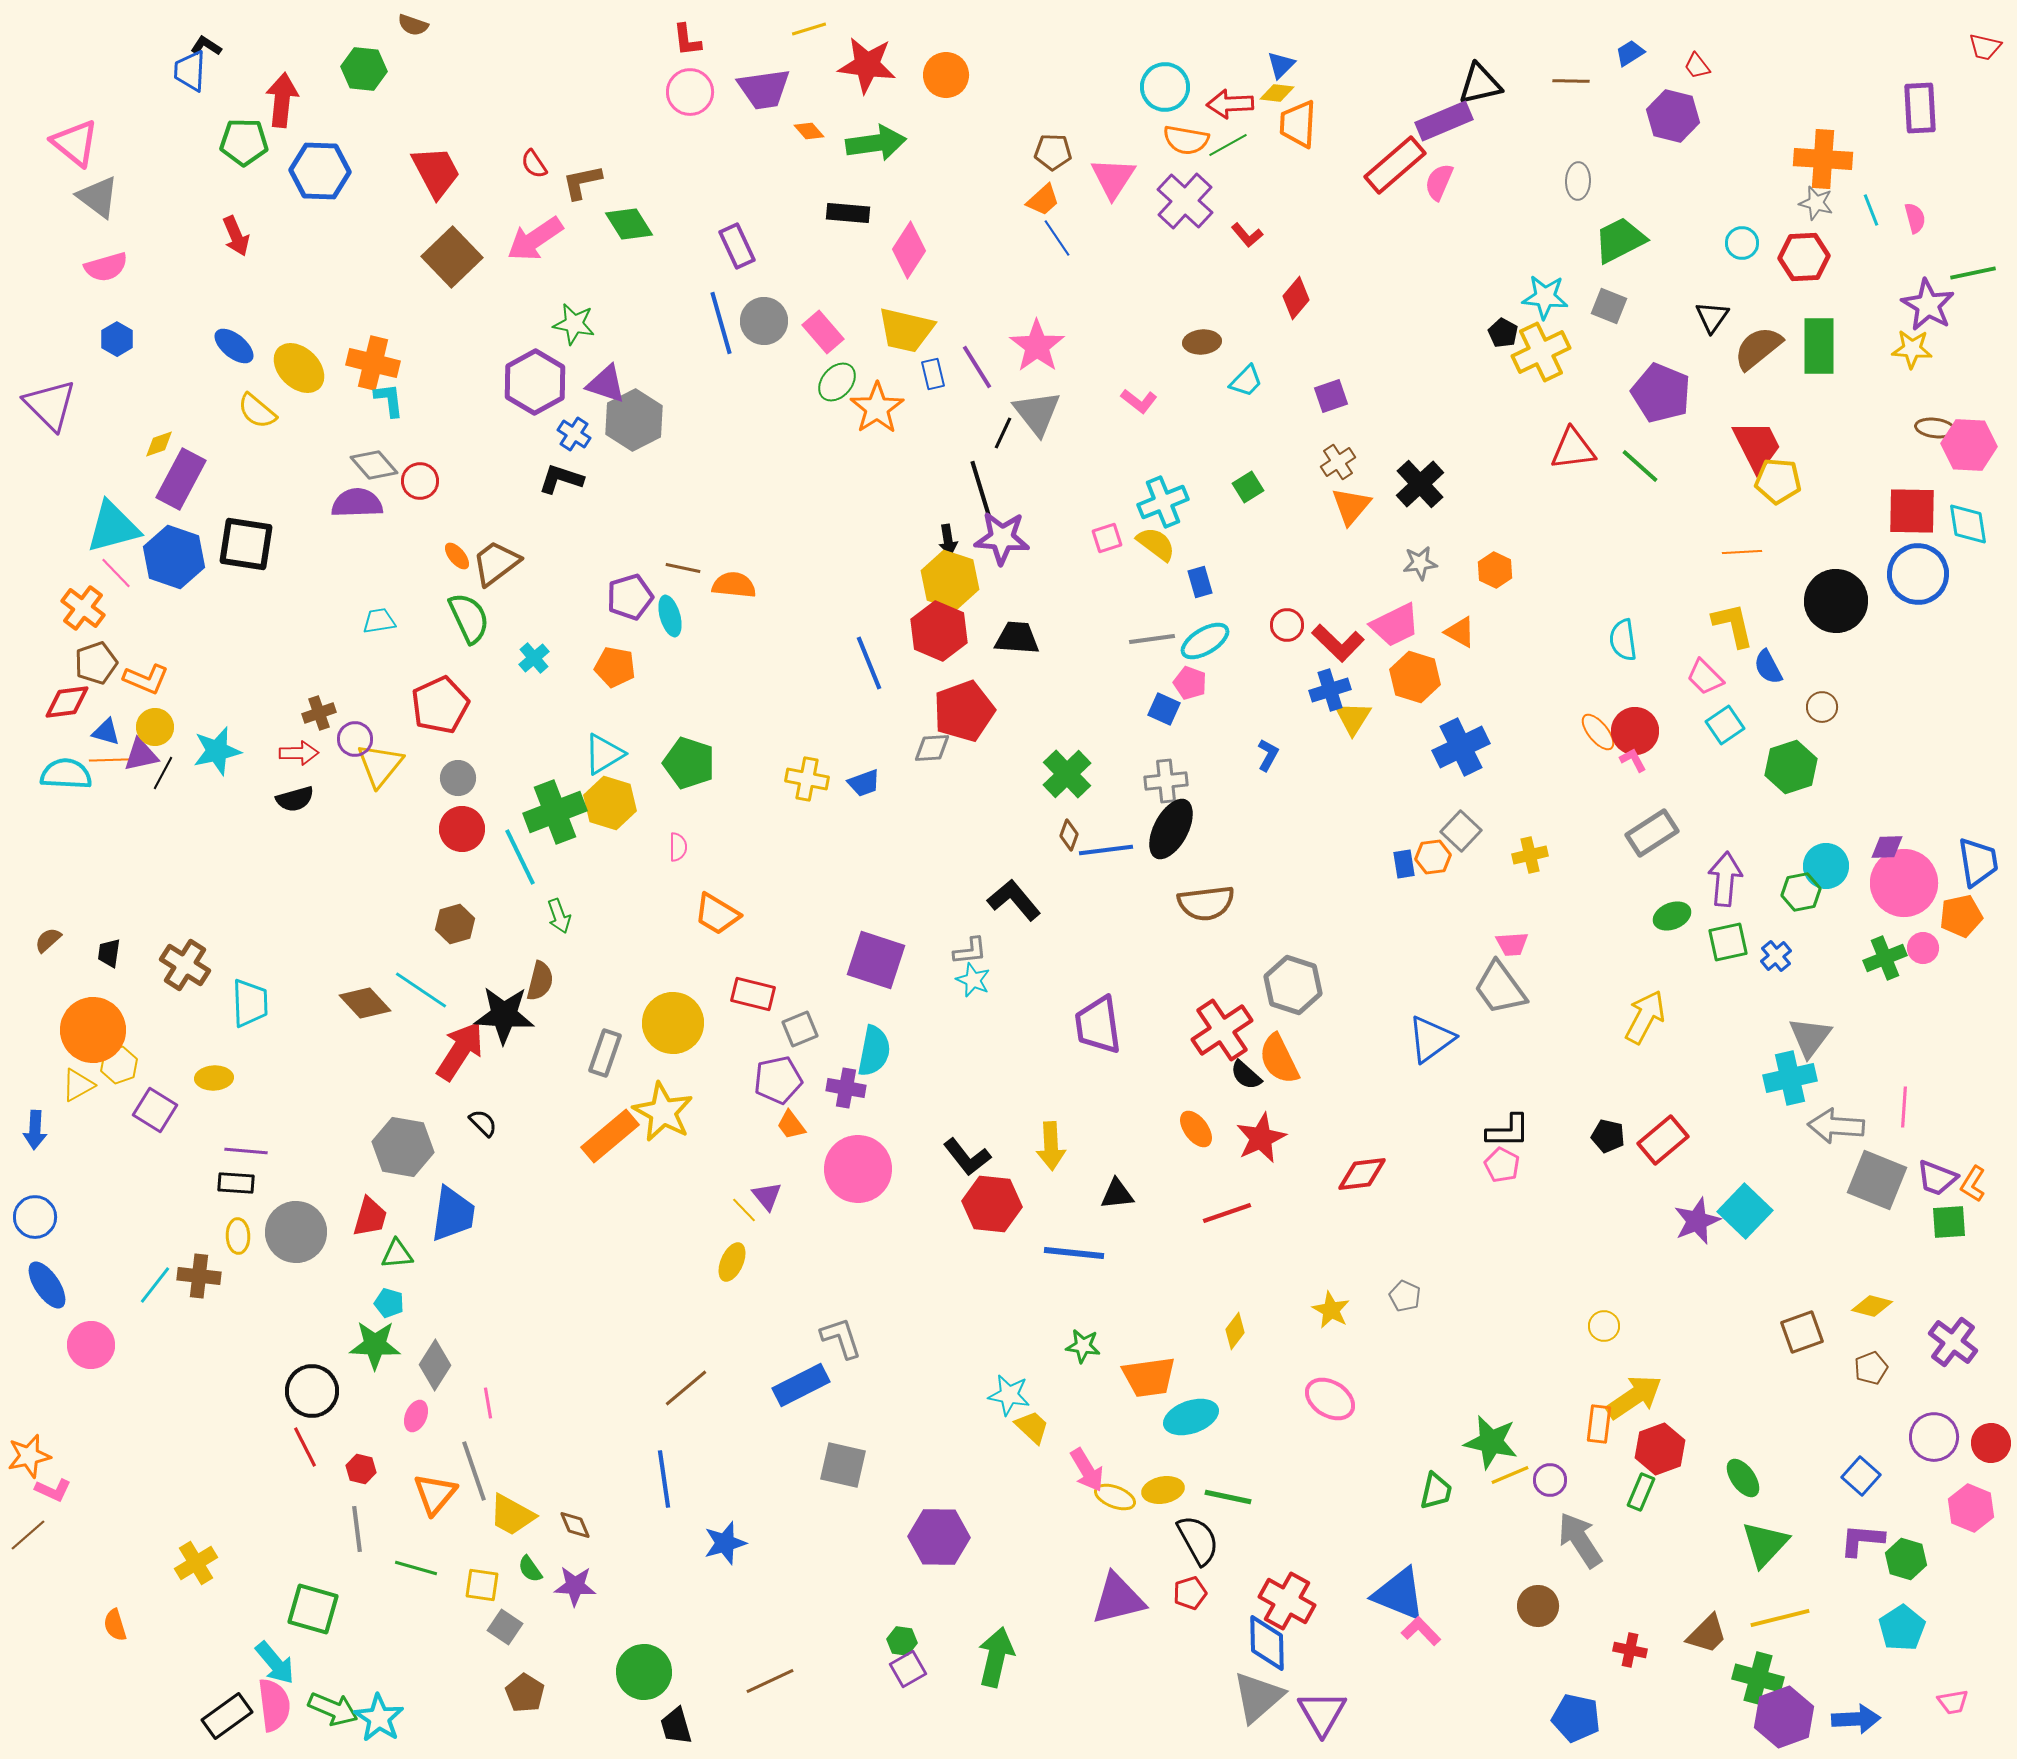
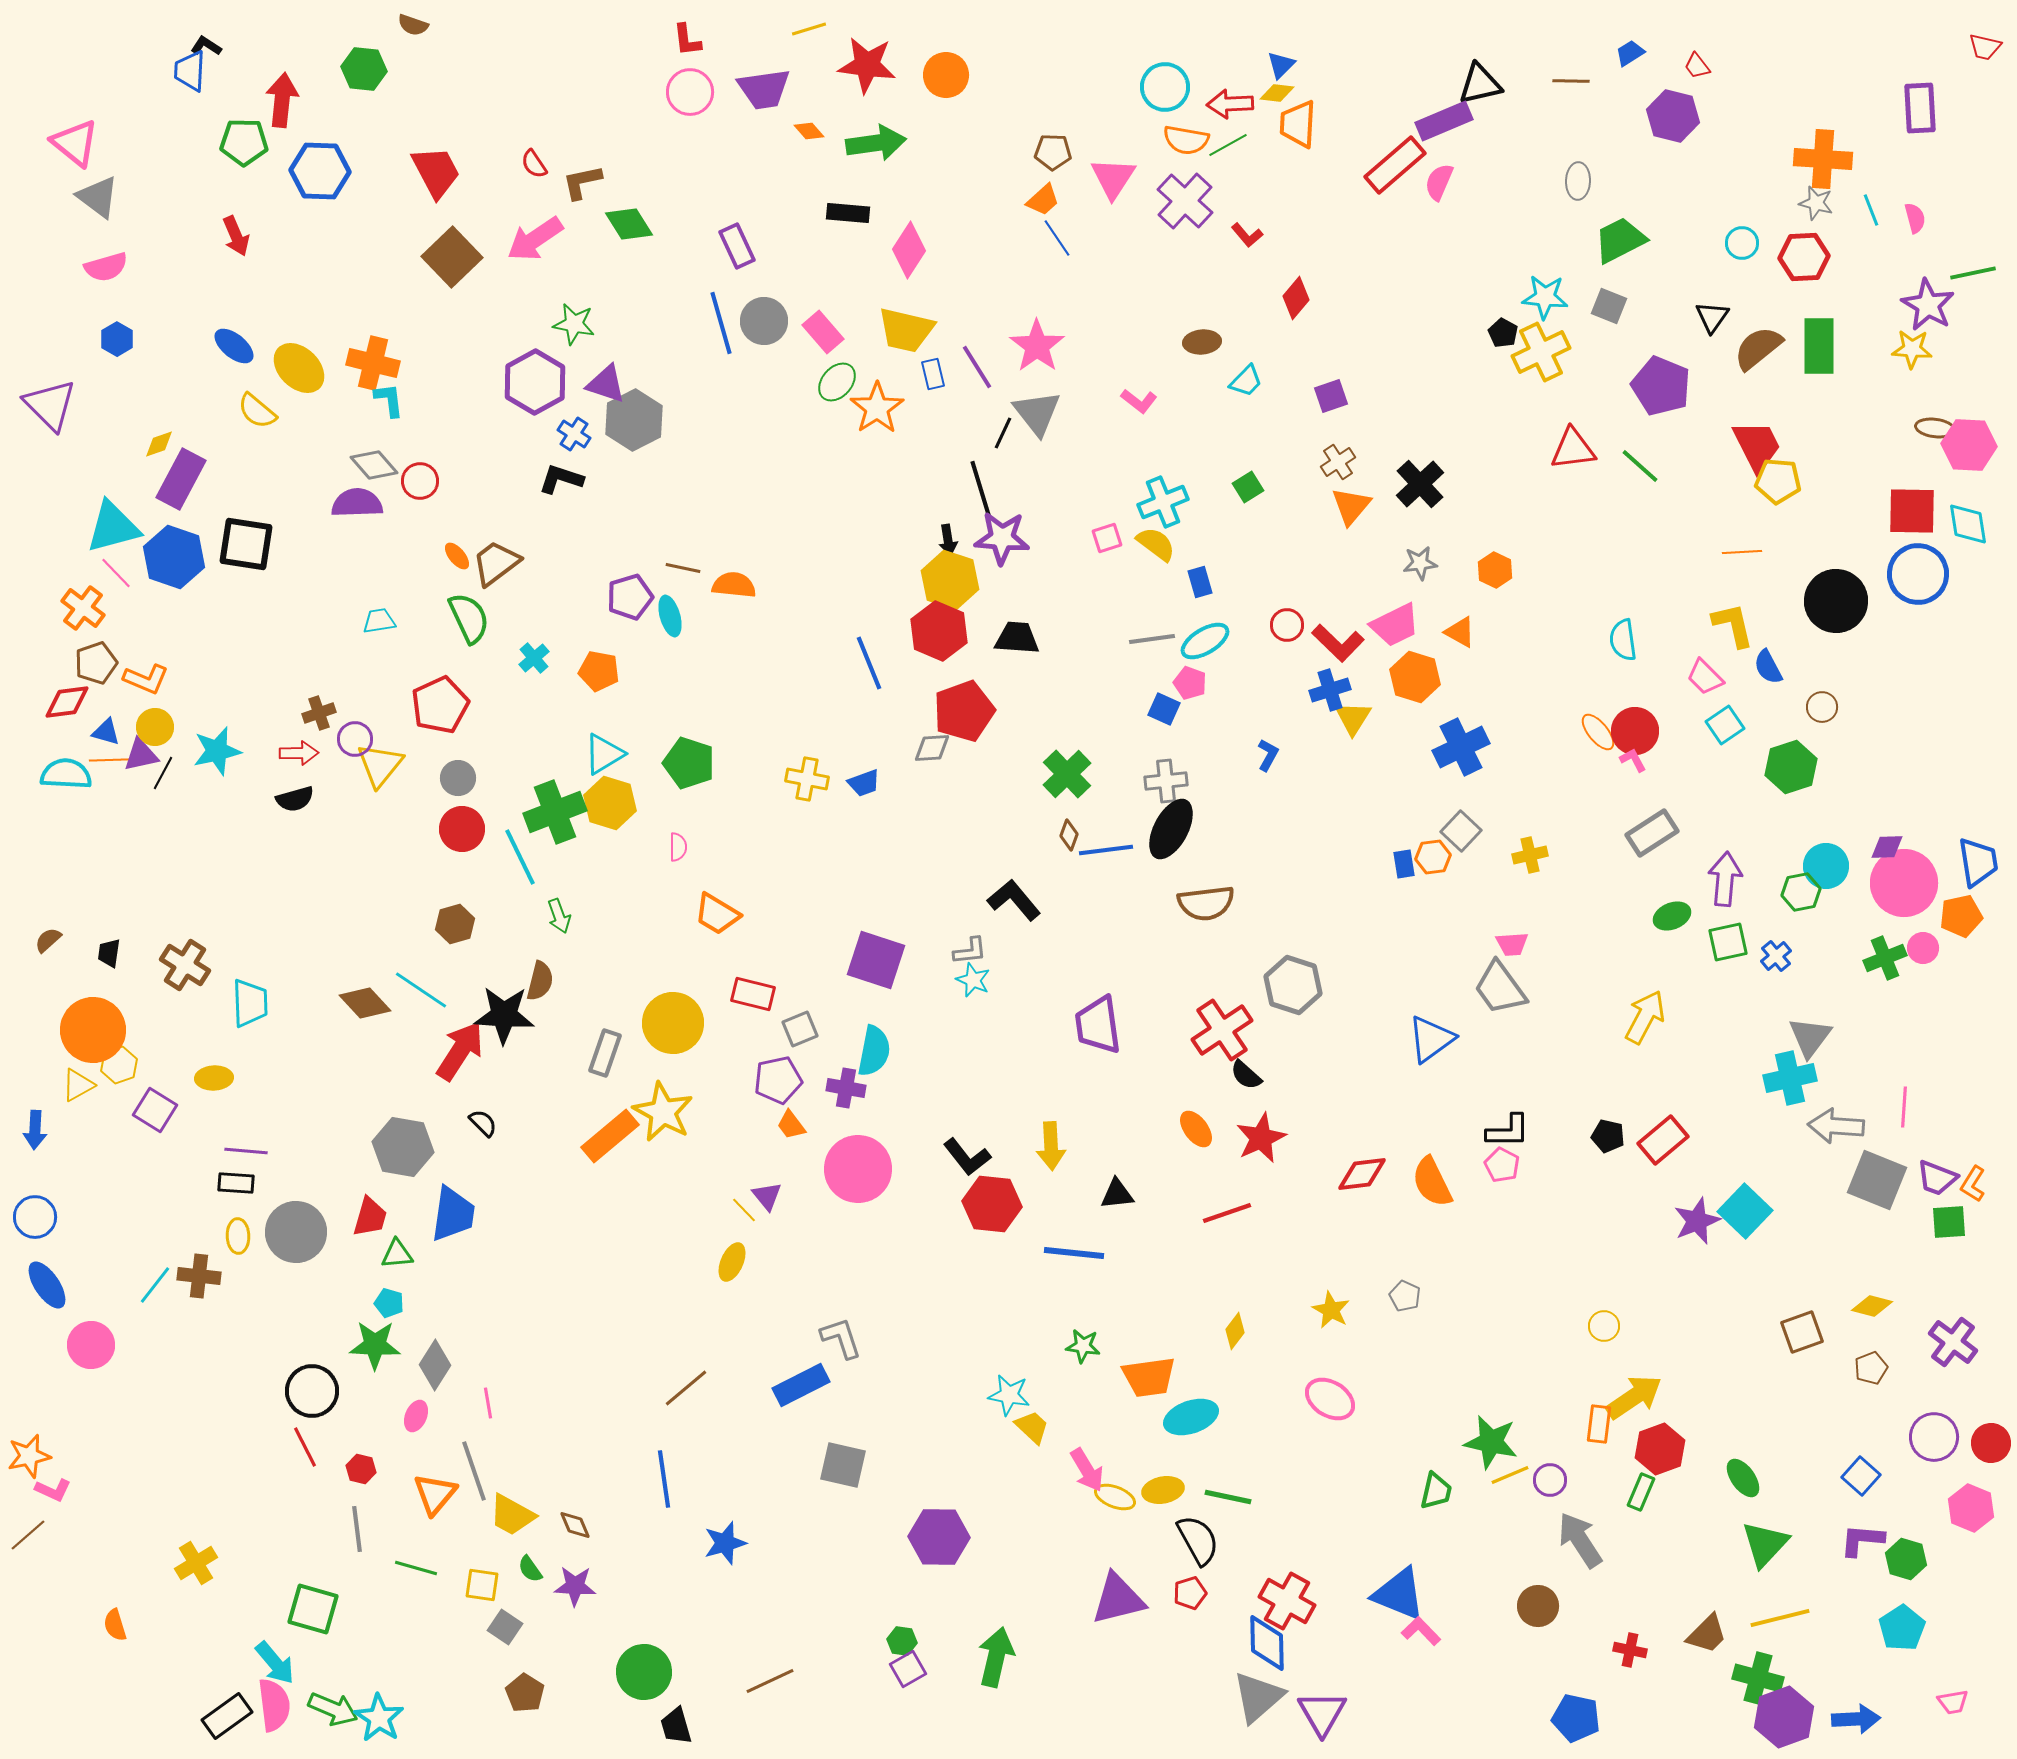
purple pentagon at (1661, 393): moved 7 px up
orange pentagon at (615, 667): moved 16 px left, 4 px down
orange semicircle at (1279, 1059): moved 153 px right, 123 px down
